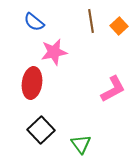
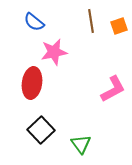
orange square: rotated 24 degrees clockwise
